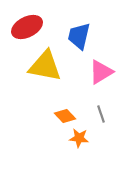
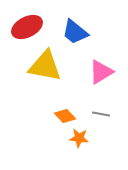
blue trapezoid: moved 4 px left, 4 px up; rotated 64 degrees counterclockwise
gray line: rotated 60 degrees counterclockwise
